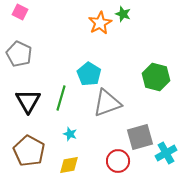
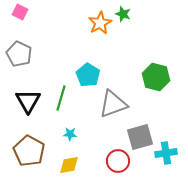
cyan pentagon: moved 1 px left, 1 px down
gray triangle: moved 6 px right, 1 px down
cyan star: rotated 16 degrees counterclockwise
cyan cross: rotated 20 degrees clockwise
